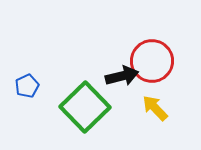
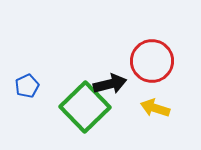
black arrow: moved 12 px left, 8 px down
yellow arrow: rotated 28 degrees counterclockwise
